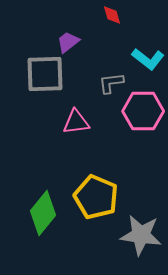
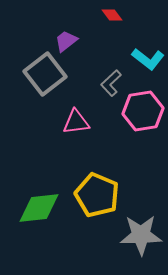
red diamond: rotated 20 degrees counterclockwise
purple trapezoid: moved 2 px left, 1 px up
gray square: rotated 36 degrees counterclockwise
gray L-shape: rotated 36 degrees counterclockwise
pink hexagon: rotated 9 degrees counterclockwise
yellow pentagon: moved 1 px right, 2 px up
green diamond: moved 4 px left, 5 px up; rotated 45 degrees clockwise
gray star: rotated 9 degrees counterclockwise
